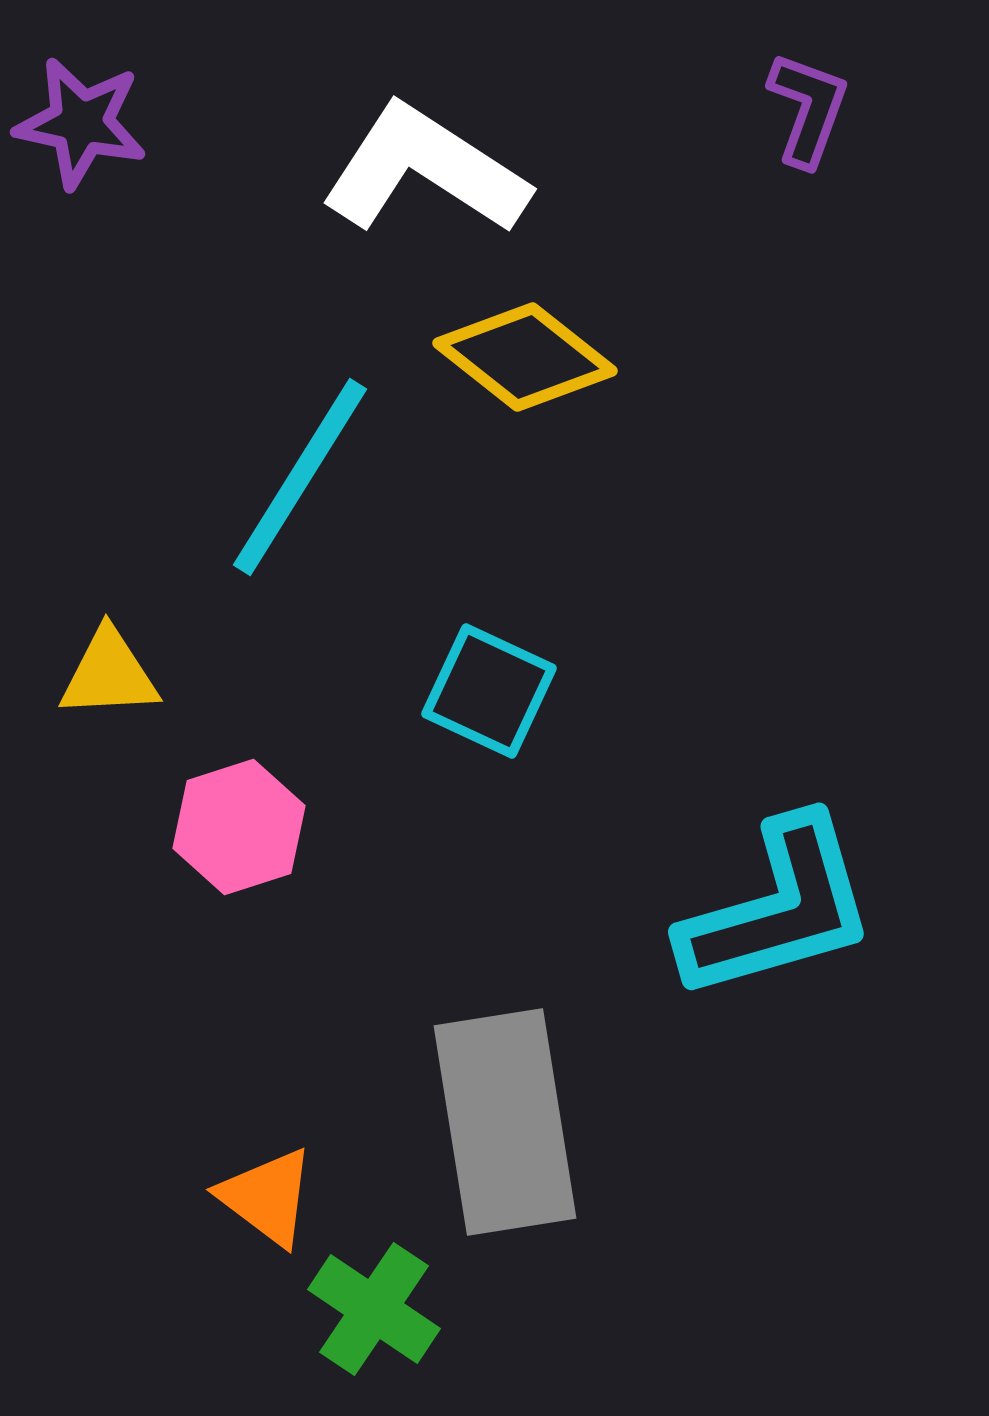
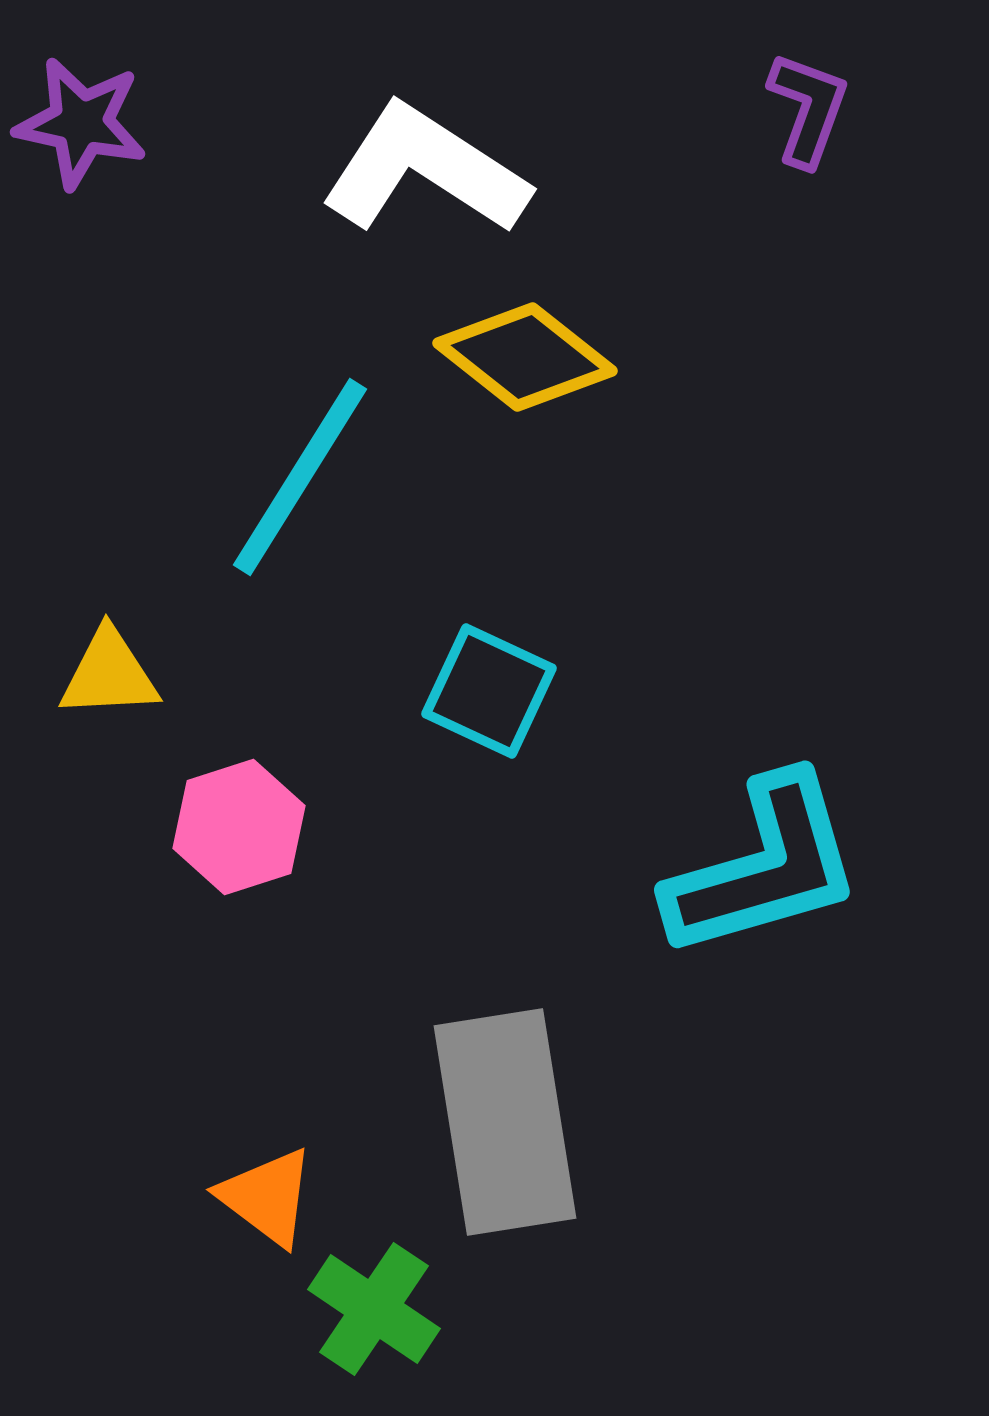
cyan L-shape: moved 14 px left, 42 px up
